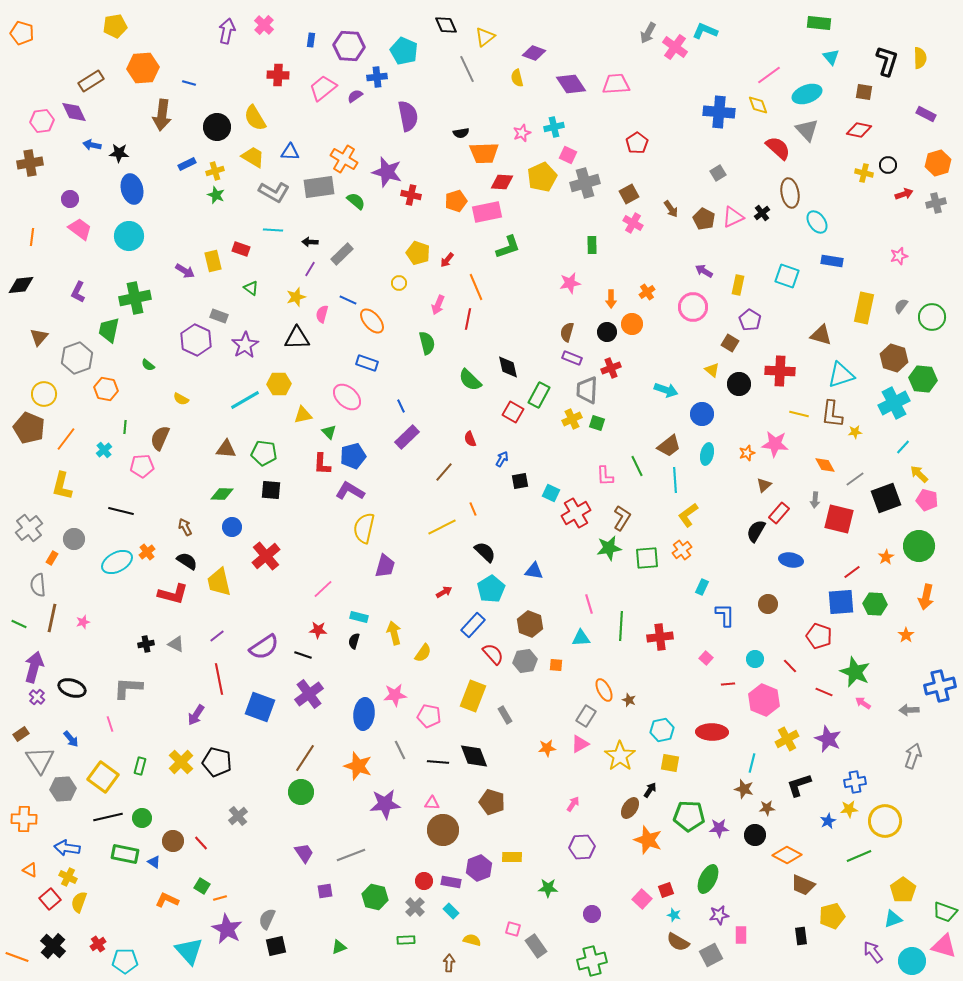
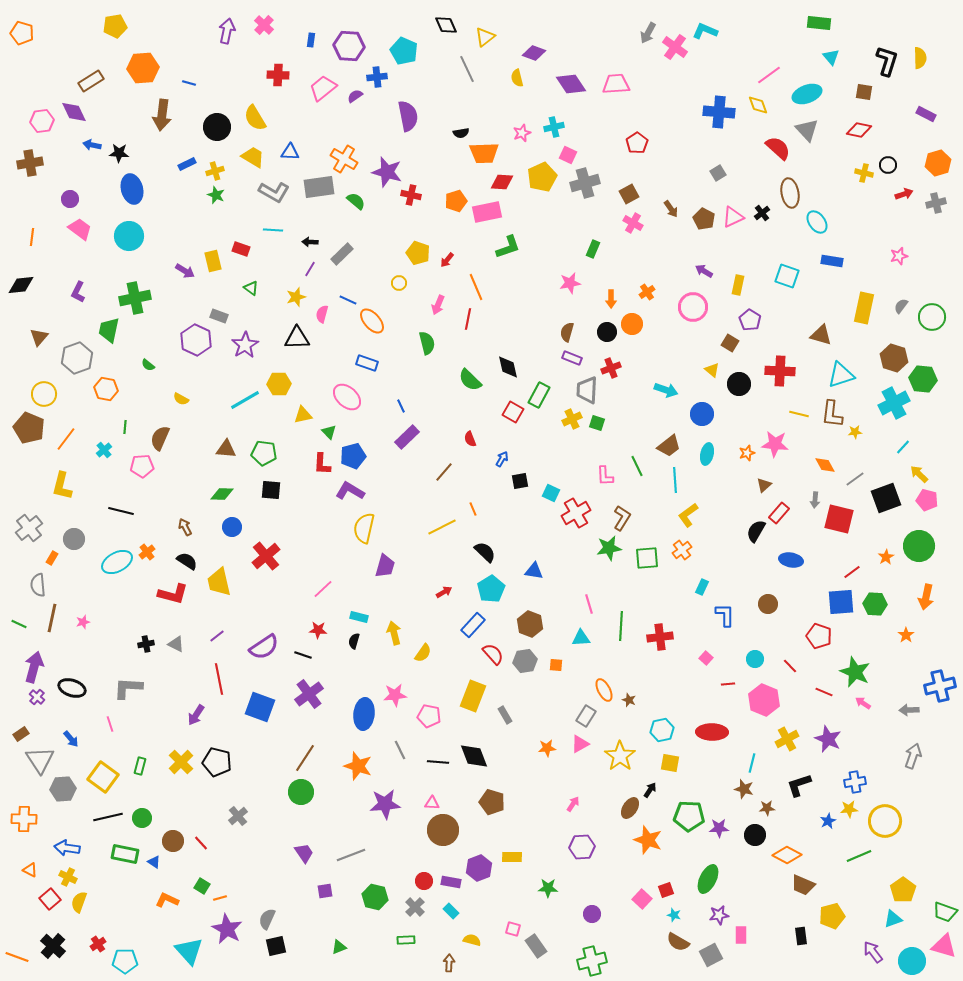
green rectangle at (592, 245): moved 1 px right, 4 px down; rotated 24 degrees clockwise
